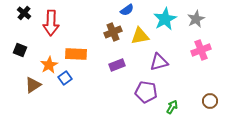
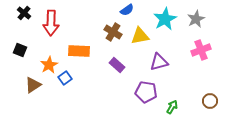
brown cross: rotated 36 degrees counterclockwise
orange rectangle: moved 3 px right, 3 px up
purple rectangle: rotated 63 degrees clockwise
